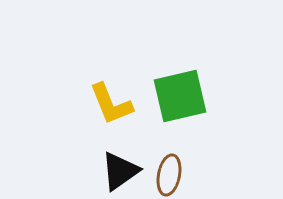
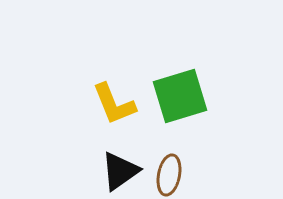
green square: rotated 4 degrees counterclockwise
yellow L-shape: moved 3 px right
